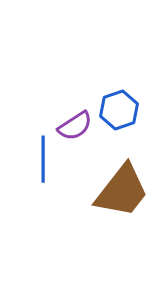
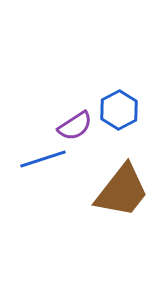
blue hexagon: rotated 9 degrees counterclockwise
blue line: rotated 72 degrees clockwise
